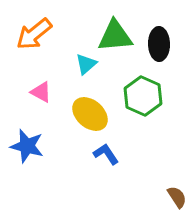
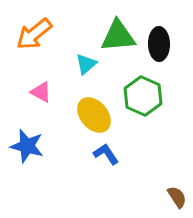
green triangle: moved 3 px right
yellow ellipse: moved 4 px right, 1 px down; rotated 9 degrees clockwise
